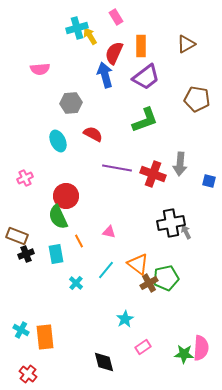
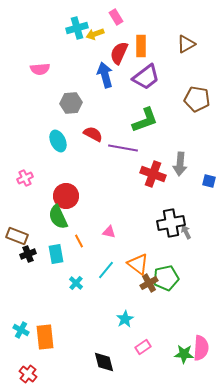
yellow arrow at (90, 36): moved 5 px right, 2 px up; rotated 78 degrees counterclockwise
red semicircle at (114, 53): moved 5 px right
purple line at (117, 168): moved 6 px right, 20 px up
black cross at (26, 254): moved 2 px right
